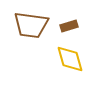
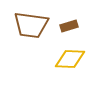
yellow diamond: rotated 72 degrees counterclockwise
